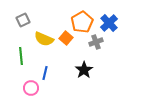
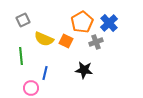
orange square: moved 3 px down; rotated 16 degrees counterclockwise
black star: rotated 30 degrees counterclockwise
